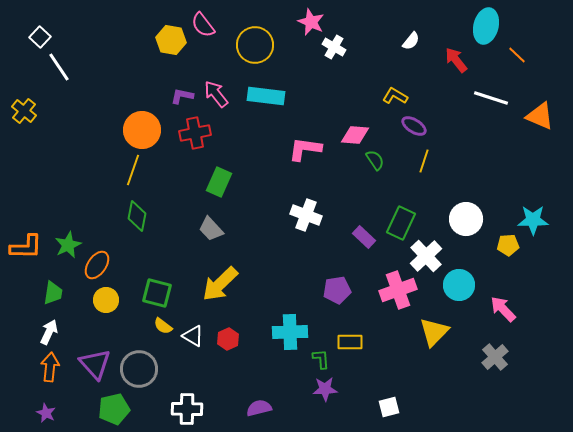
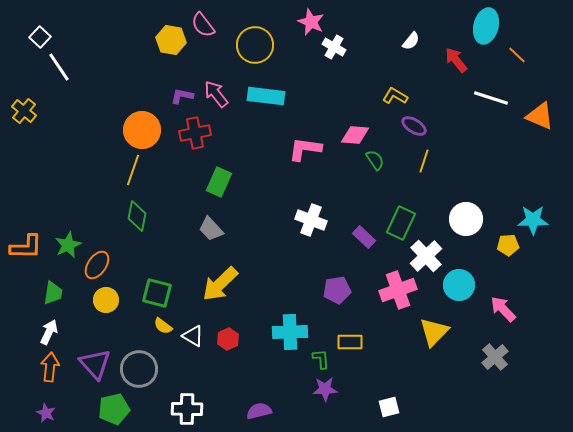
white cross at (306, 215): moved 5 px right, 5 px down
purple semicircle at (259, 408): moved 3 px down
